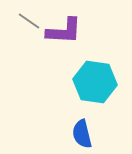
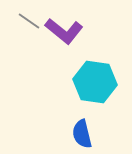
purple L-shape: rotated 36 degrees clockwise
